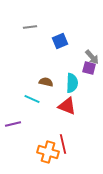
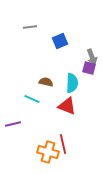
gray arrow: rotated 21 degrees clockwise
